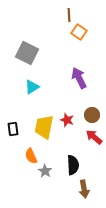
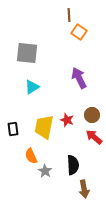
gray square: rotated 20 degrees counterclockwise
